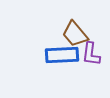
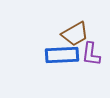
brown trapezoid: rotated 80 degrees counterclockwise
